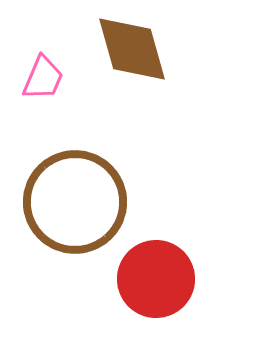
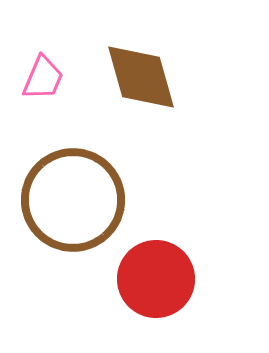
brown diamond: moved 9 px right, 28 px down
brown circle: moved 2 px left, 2 px up
